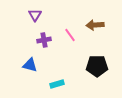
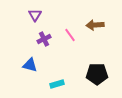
purple cross: moved 1 px up; rotated 16 degrees counterclockwise
black pentagon: moved 8 px down
